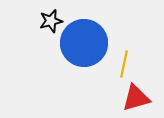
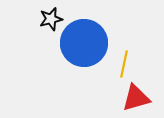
black star: moved 2 px up
